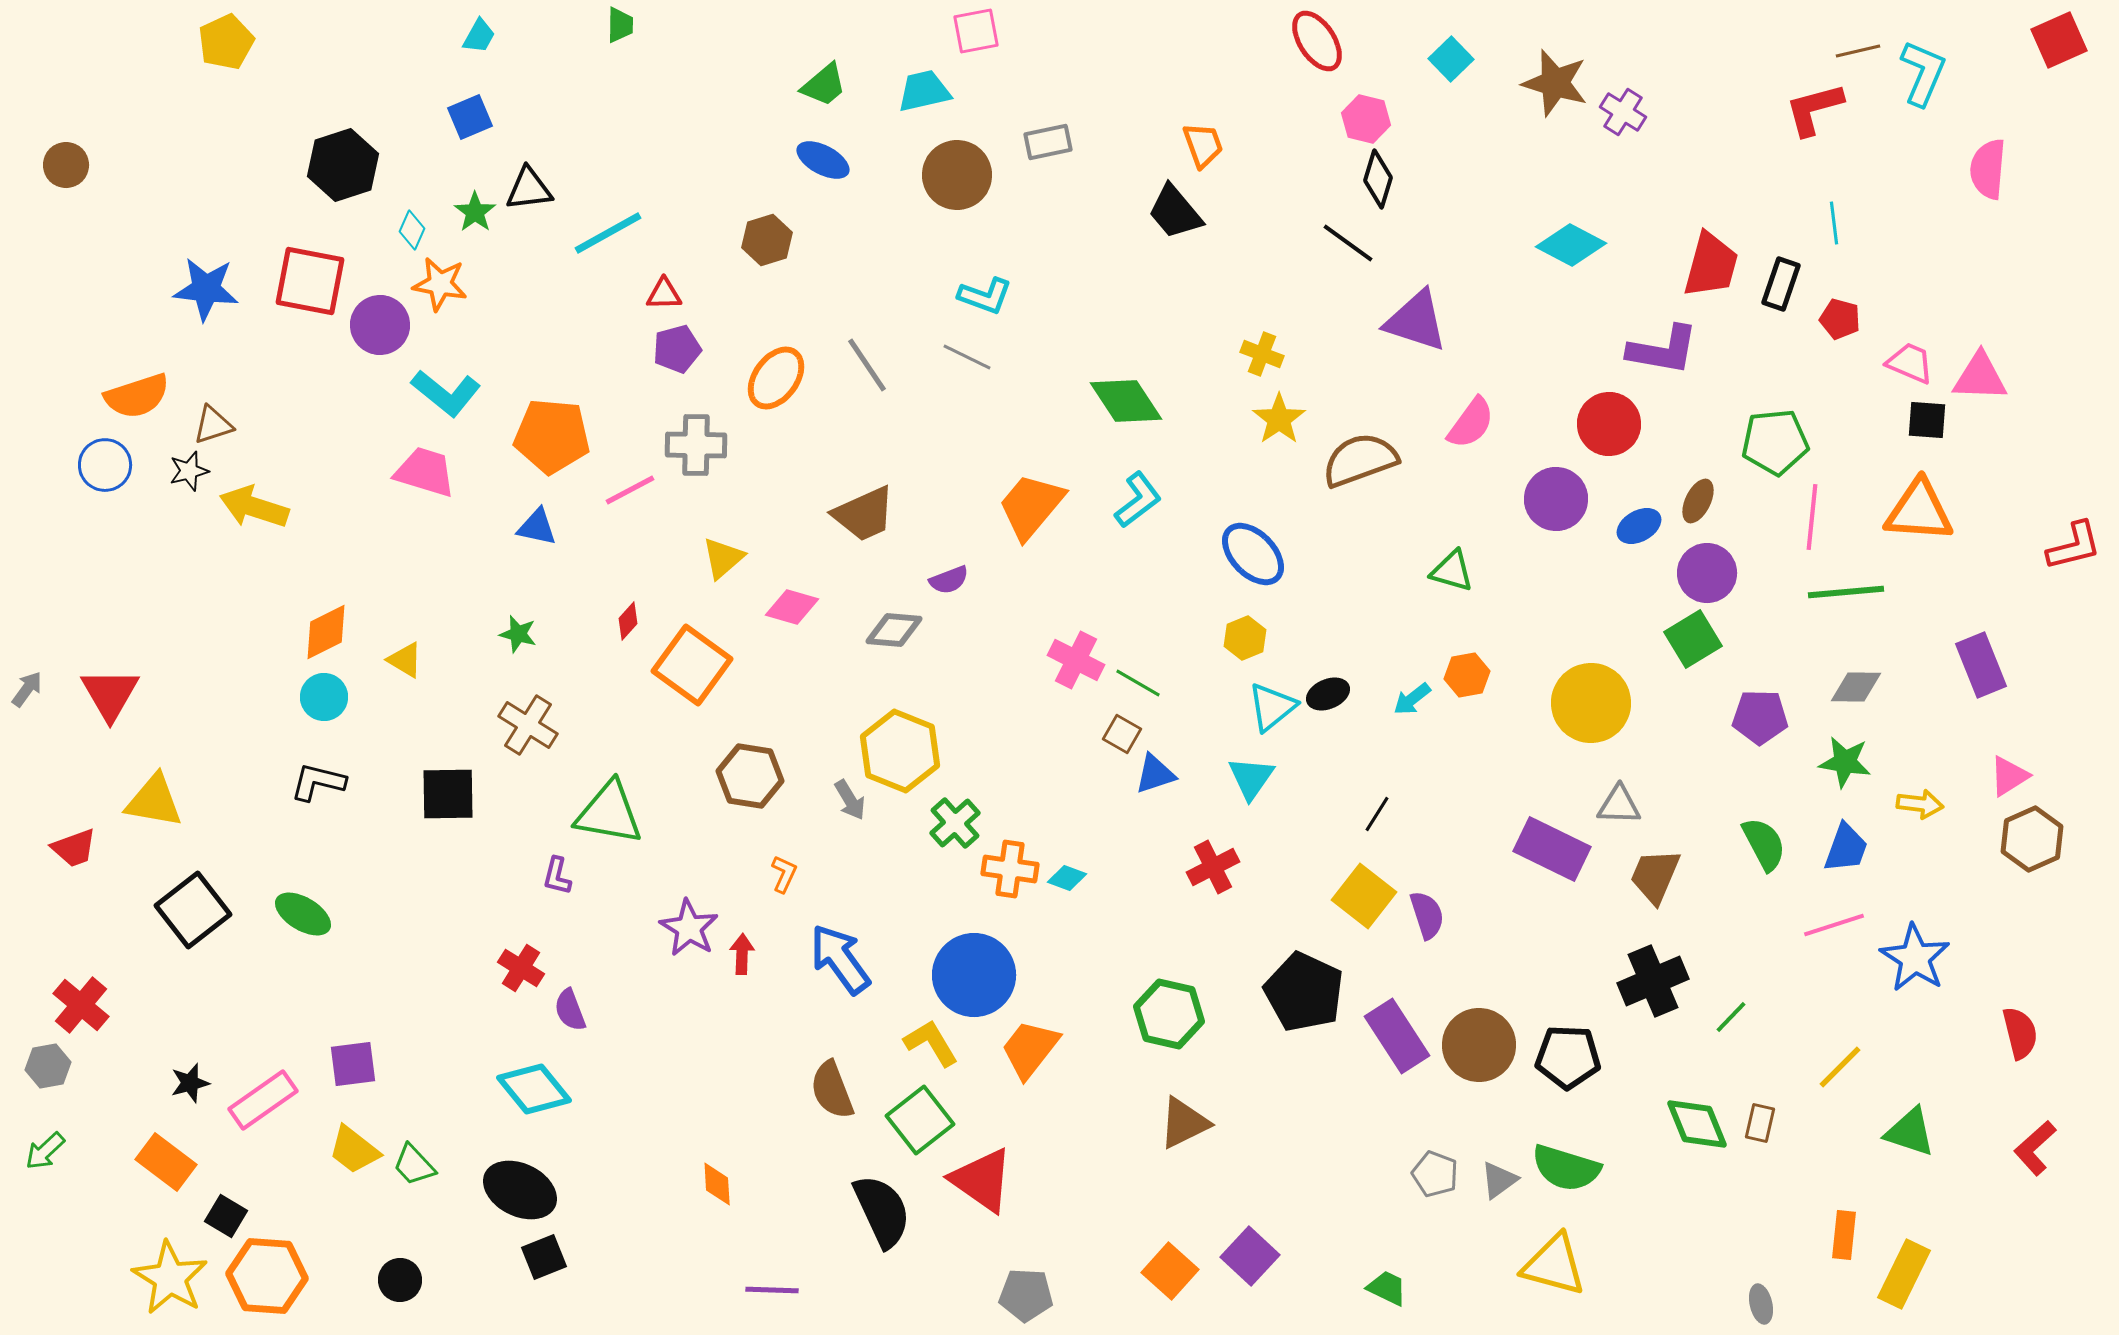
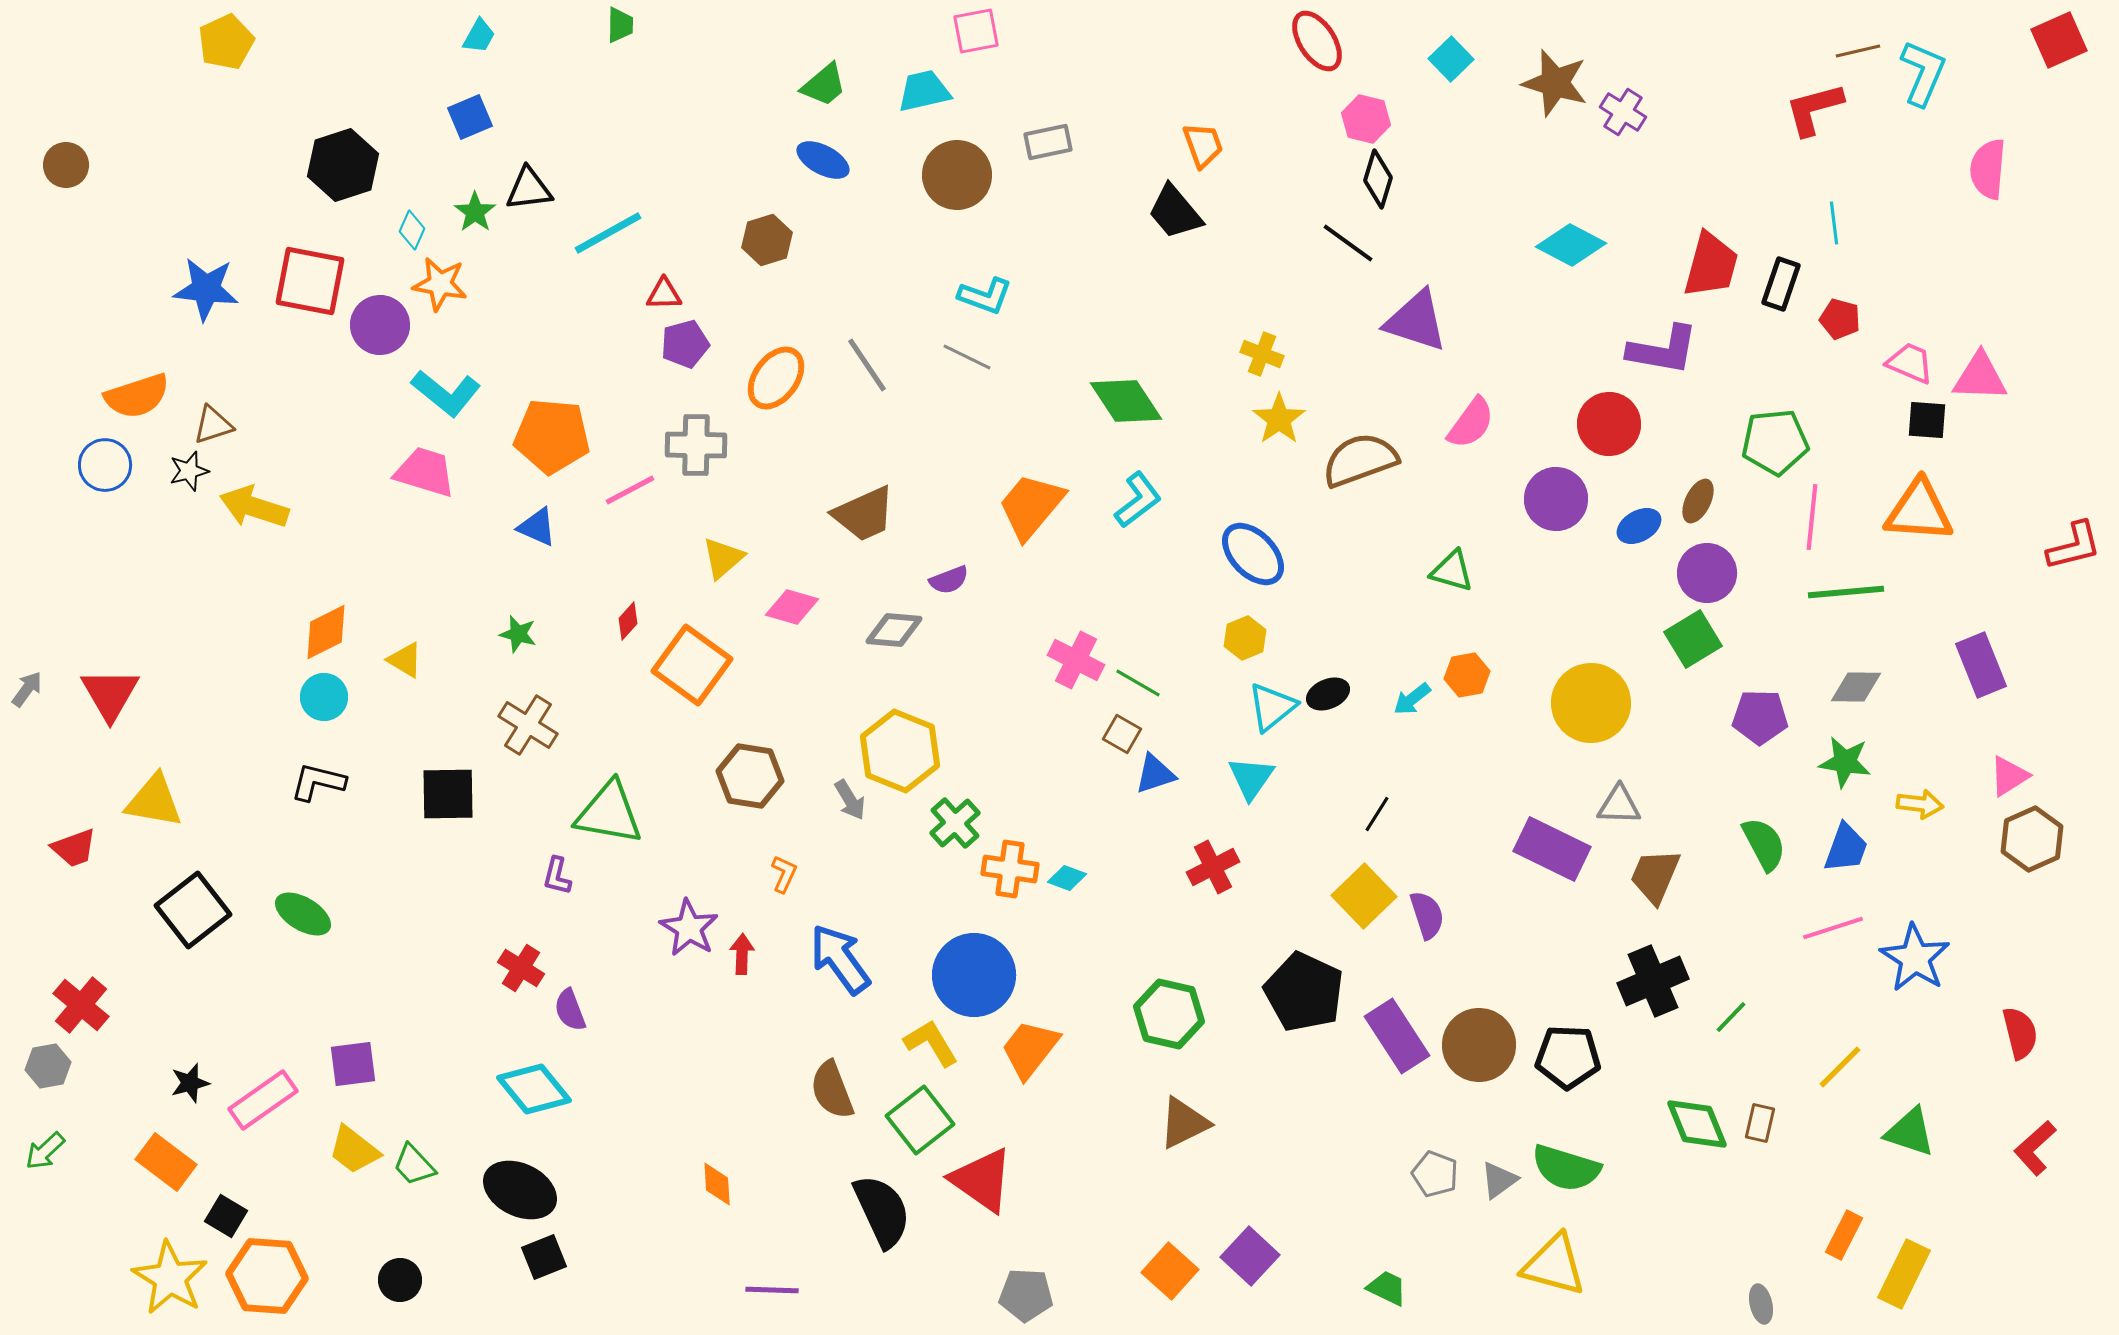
purple pentagon at (677, 349): moved 8 px right, 5 px up
blue triangle at (537, 527): rotated 12 degrees clockwise
yellow square at (1364, 896): rotated 8 degrees clockwise
pink line at (1834, 925): moved 1 px left, 3 px down
orange rectangle at (1844, 1235): rotated 21 degrees clockwise
